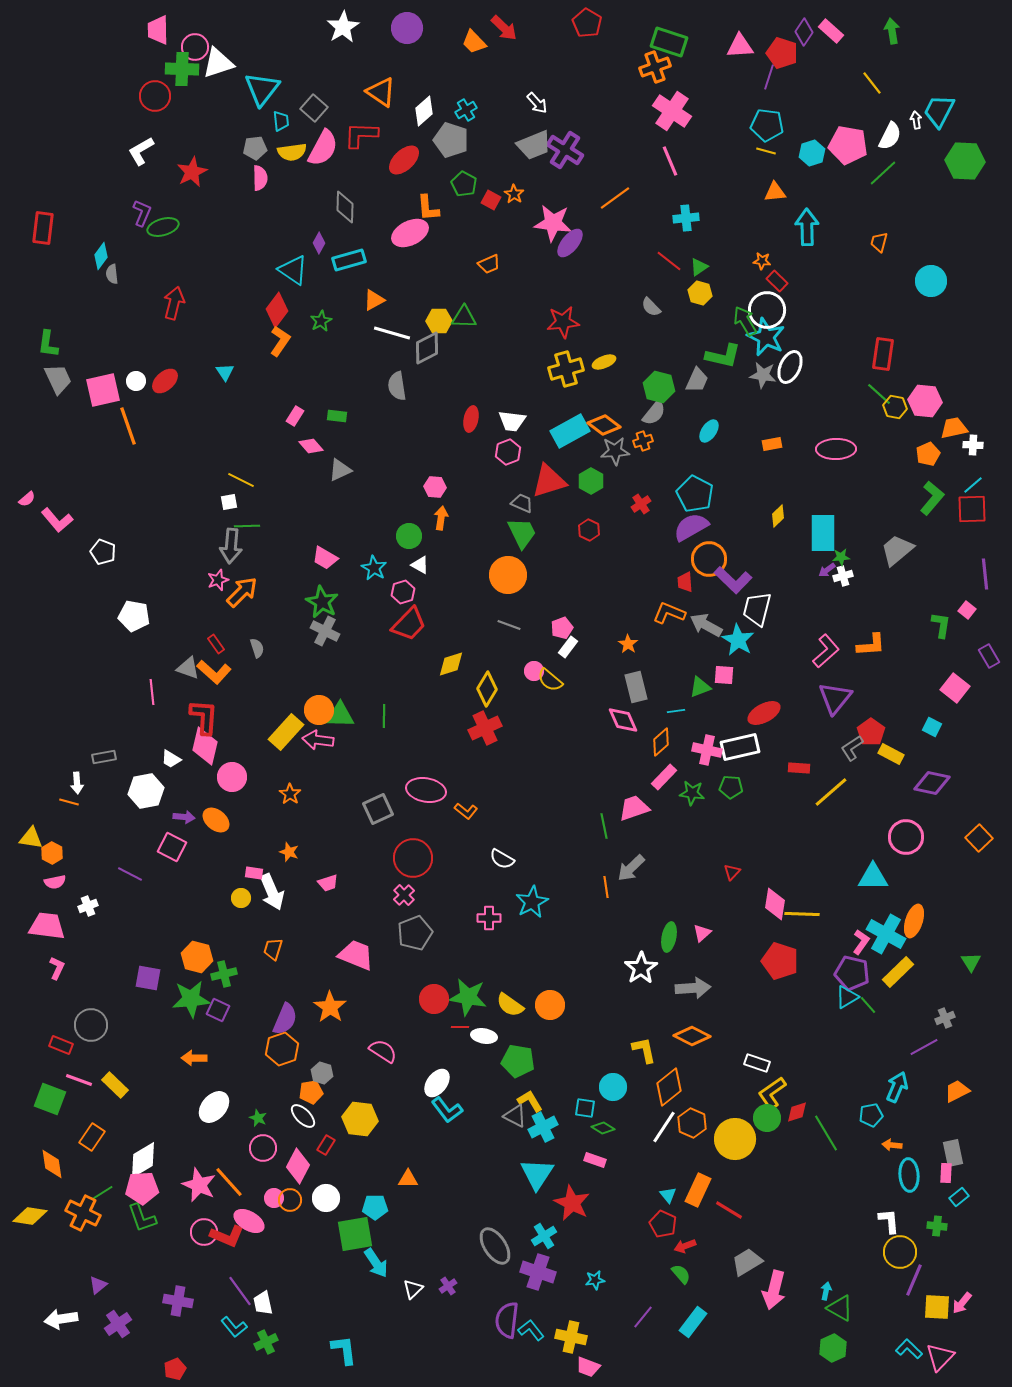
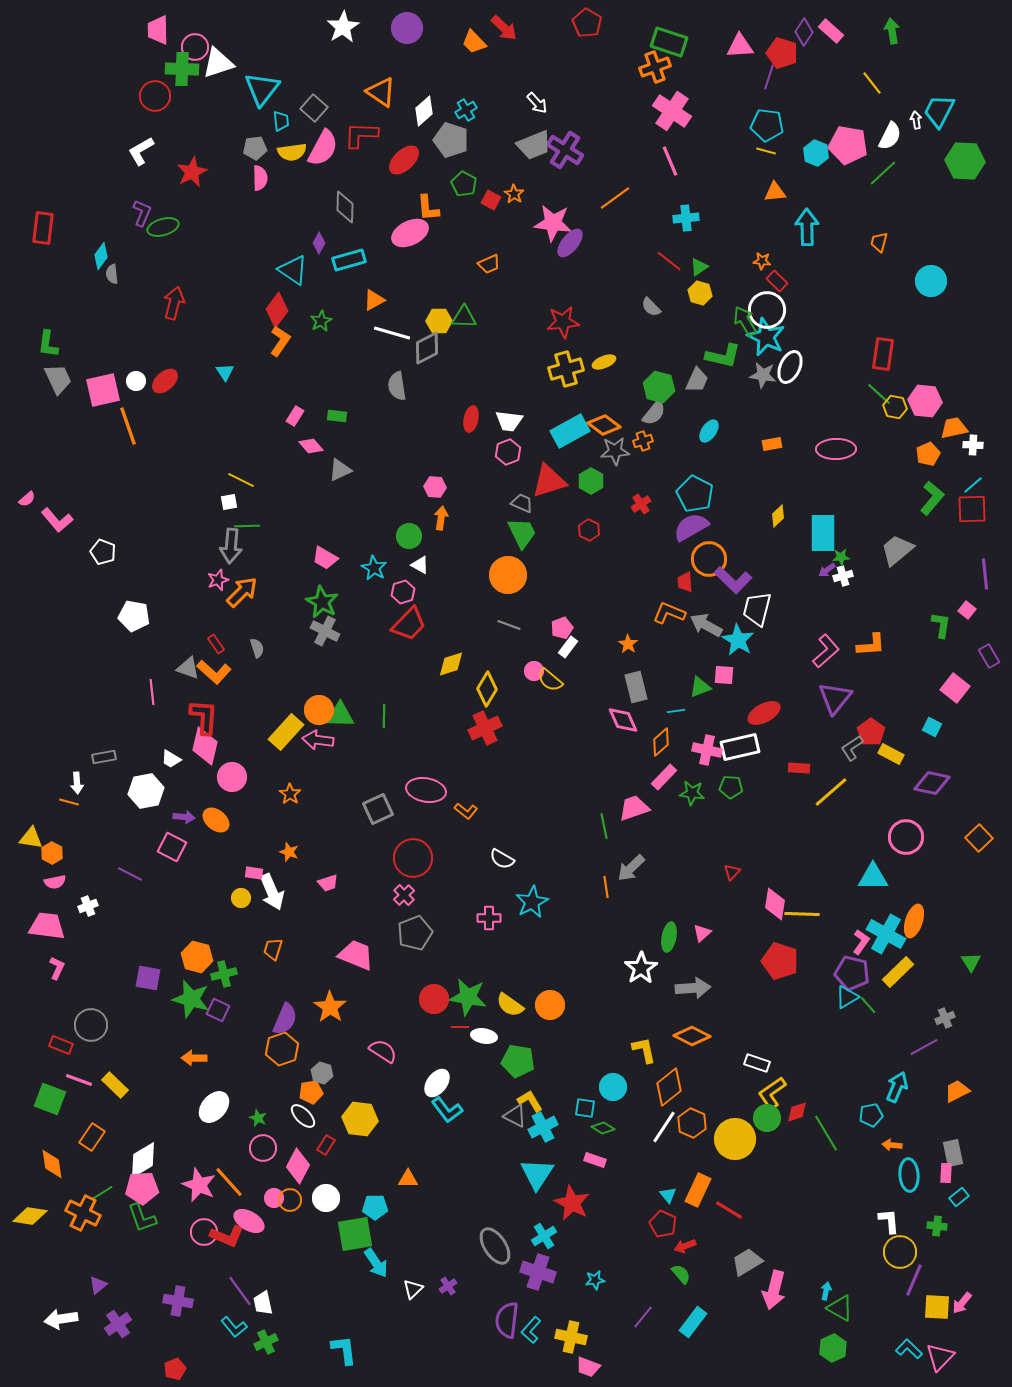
cyan hexagon at (812, 153): moved 4 px right; rotated 20 degrees counterclockwise
white trapezoid at (512, 421): moved 3 px left
green star at (191, 999): rotated 21 degrees clockwise
cyan L-shape at (531, 1330): rotated 100 degrees counterclockwise
